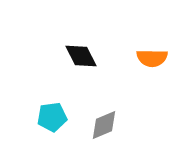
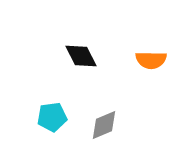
orange semicircle: moved 1 px left, 2 px down
